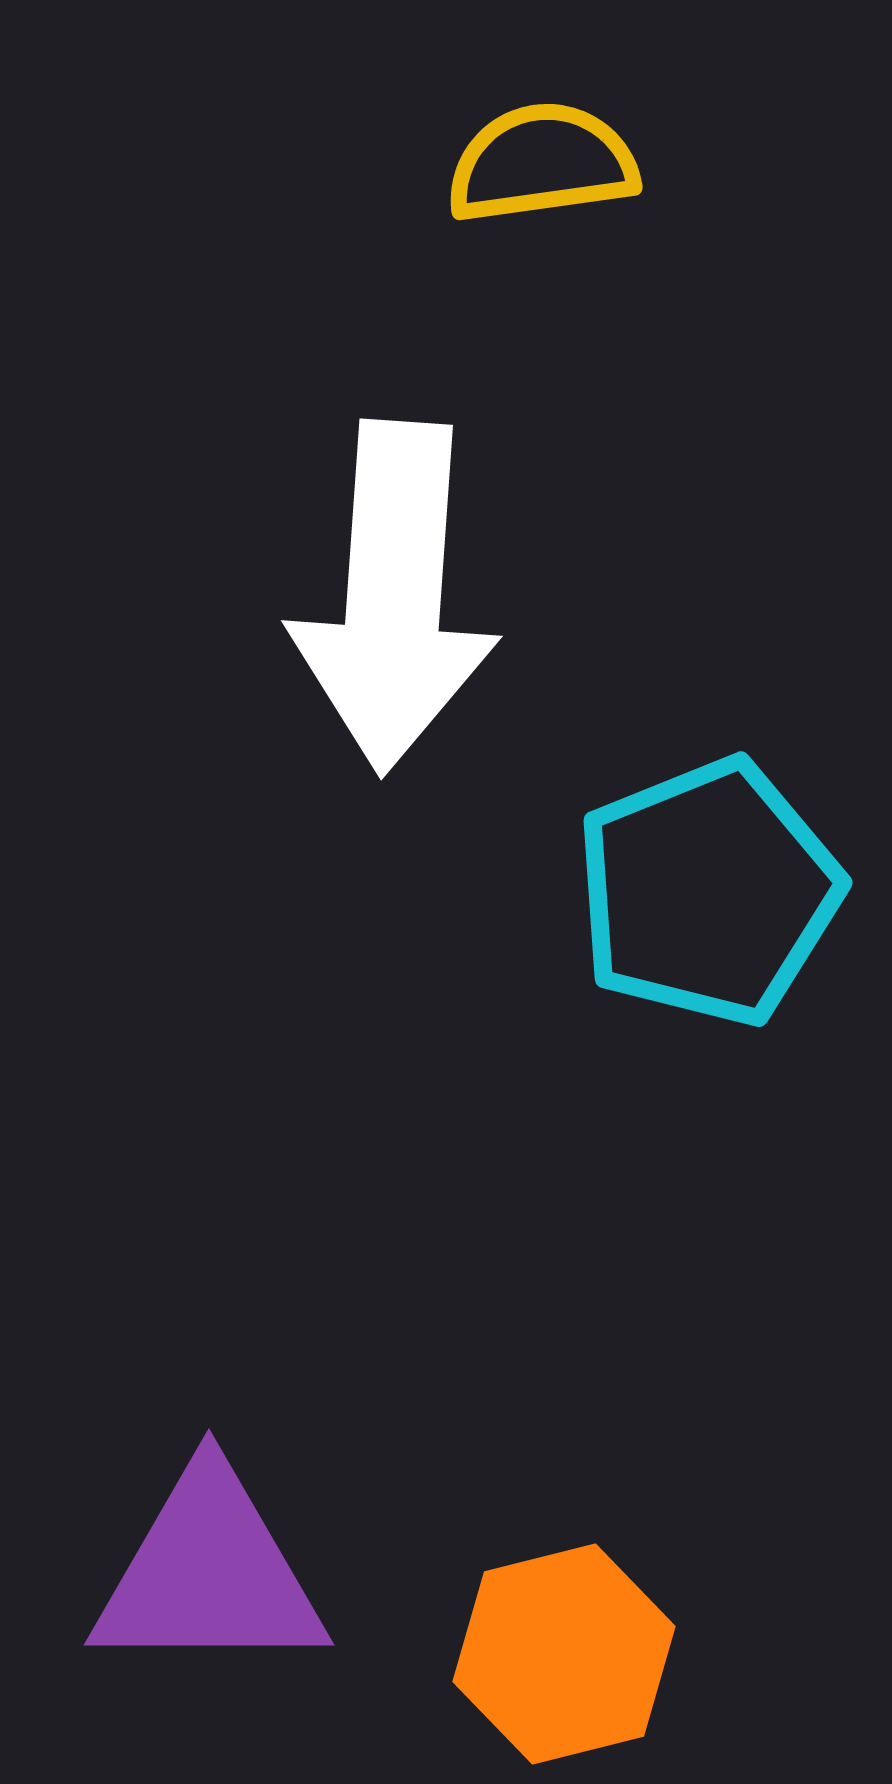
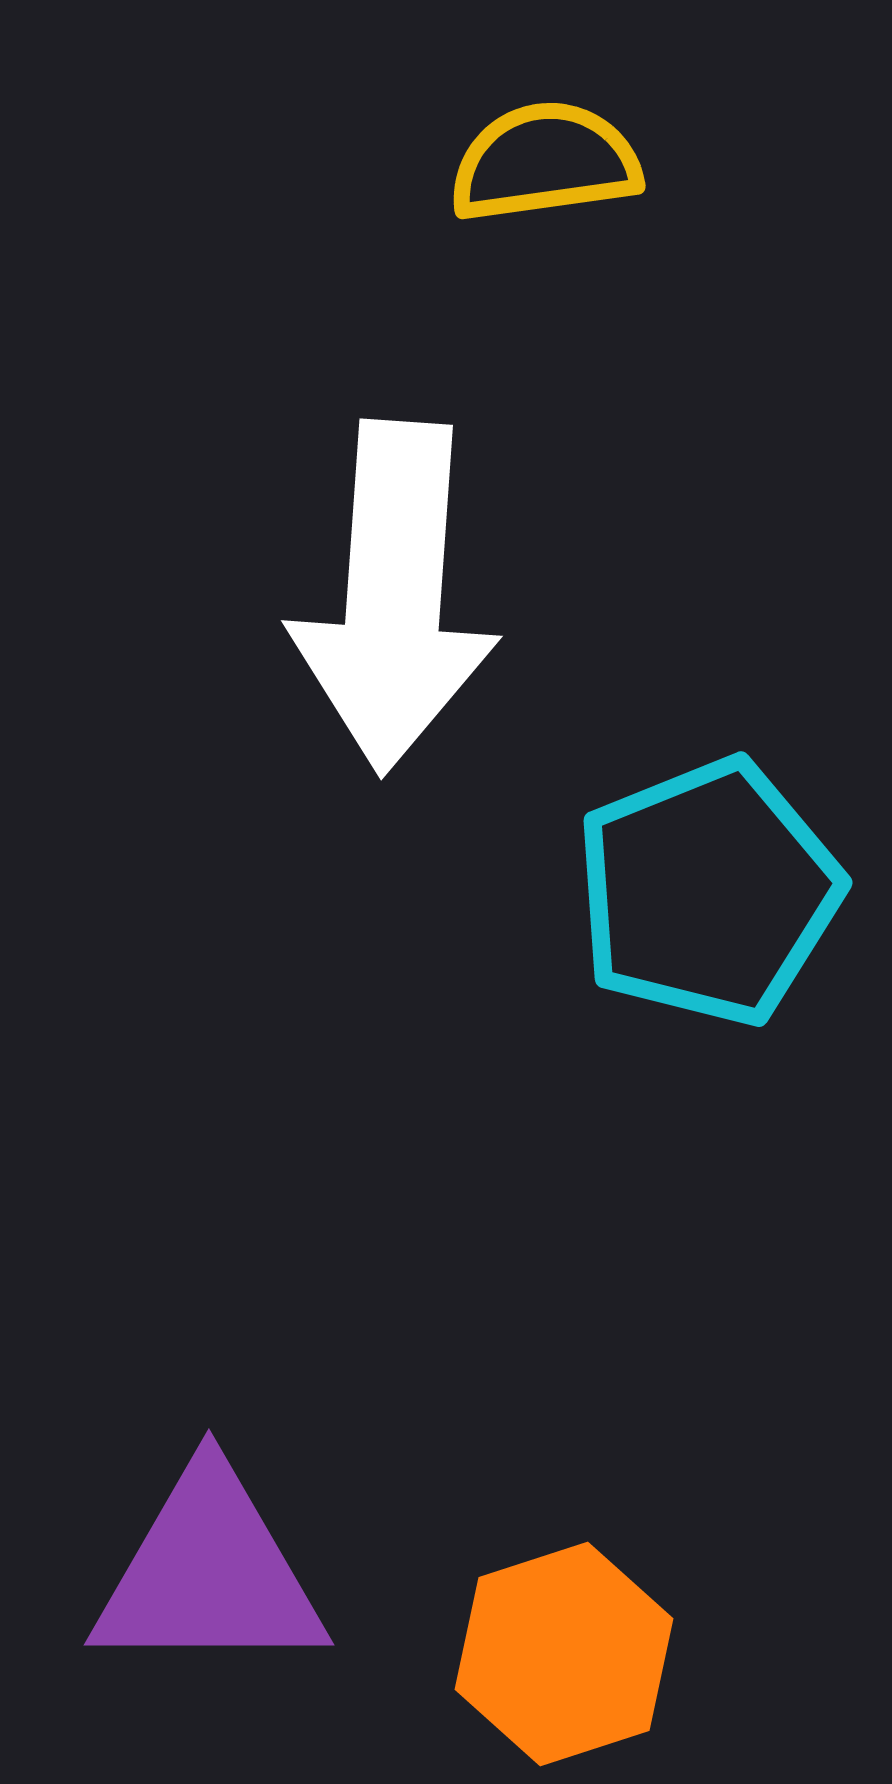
yellow semicircle: moved 3 px right, 1 px up
orange hexagon: rotated 4 degrees counterclockwise
